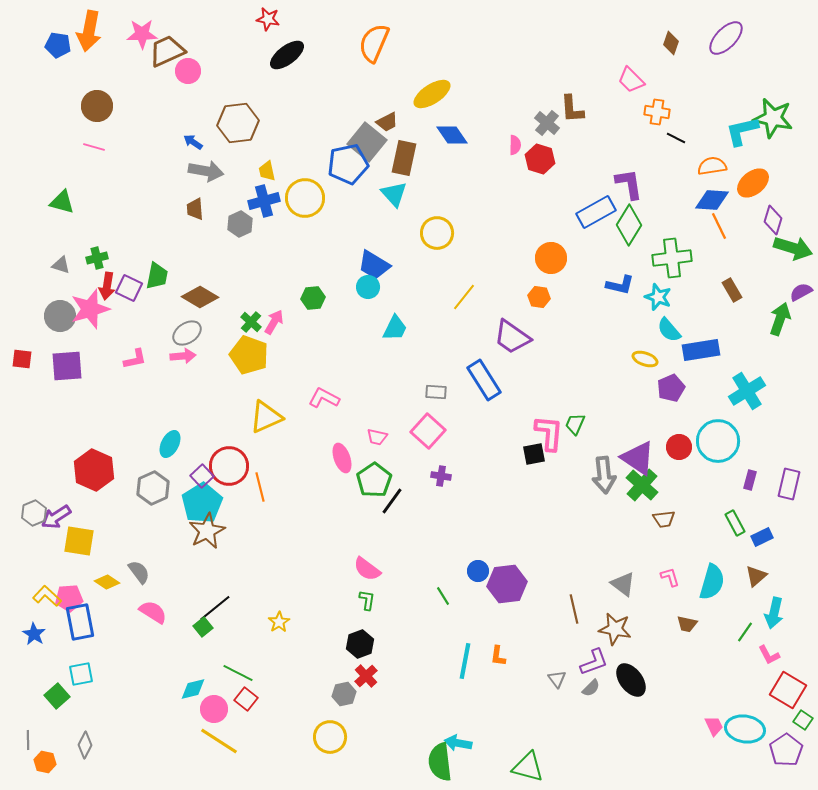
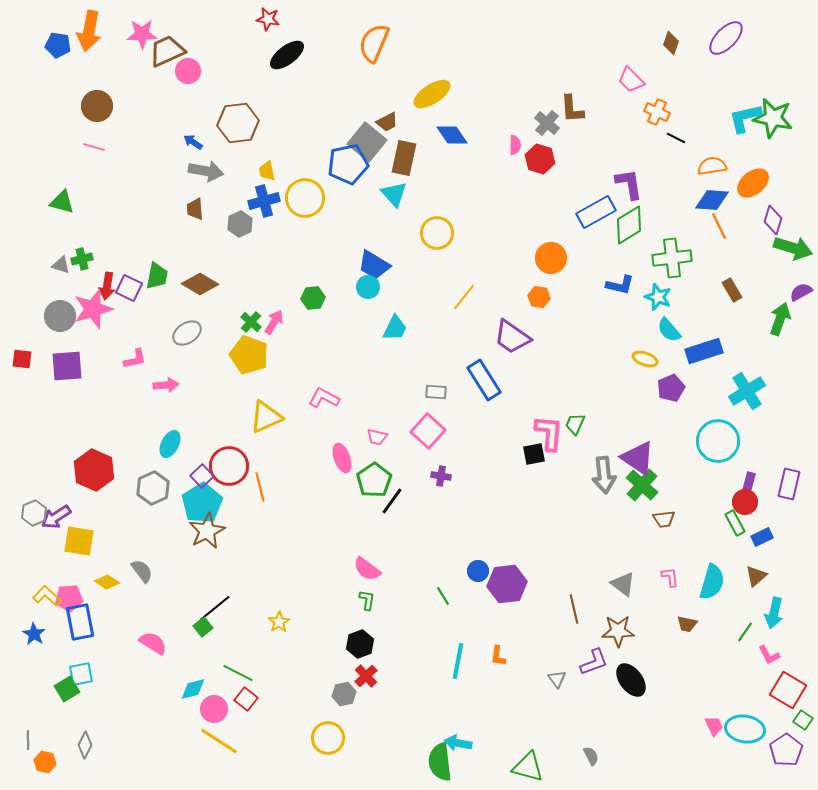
orange cross at (657, 112): rotated 15 degrees clockwise
cyan L-shape at (742, 131): moved 3 px right, 13 px up
green diamond at (629, 225): rotated 27 degrees clockwise
green cross at (97, 258): moved 15 px left, 1 px down
brown diamond at (200, 297): moved 13 px up
pink star at (90, 309): moved 3 px right
blue rectangle at (701, 350): moved 3 px right, 1 px down; rotated 9 degrees counterclockwise
pink arrow at (183, 356): moved 17 px left, 29 px down
red circle at (679, 447): moved 66 px right, 55 px down
purple rectangle at (750, 480): moved 1 px left, 2 px down
gray semicircle at (139, 572): moved 3 px right, 1 px up
pink L-shape at (670, 577): rotated 10 degrees clockwise
pink semicircle at (153, 612): moved 31 px down
brown star at (615, 629): moved 3 px right, 2 px down; rotated 12 degrees counterclockwise
cyan line at (465, 661): moved 7 px left
gray semicircle at (591, 688): moved 68 px down; rotated 72 degrees counterclockwise
green square at (57, 696): moved 10 px right, 7 px up; rotated 10 degrees clockwise
yellow circle at (330, 737): moved 2 px left, 1 px down
